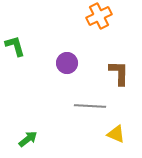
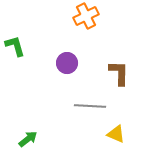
orange cross: moved 13 px left
